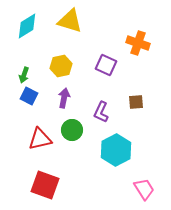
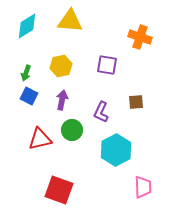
yellow triangle: rotated 12 degrees counterclockwise
orange cross: moved 2 px right, 6 px up
purple square: moved 1 px right; rotated 15 degrees counterclockwise
green arrow: moved 2 px right, 2 px up
purple arrow: moved 2 px left, 2 px down
red square: moved 14 px right, 5 px down
pink trapezoid: moved 1 px left, 2 px up; rotated 30 degrees clockwise
